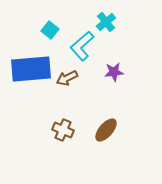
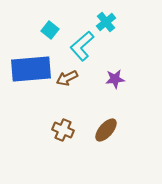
purple star: moved 1 px right, 7 px down
